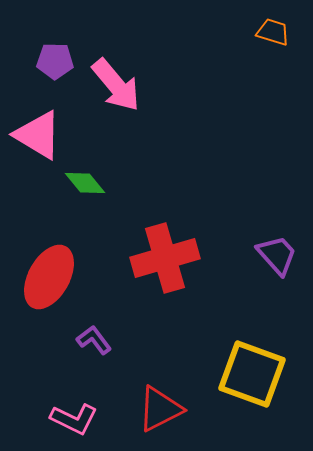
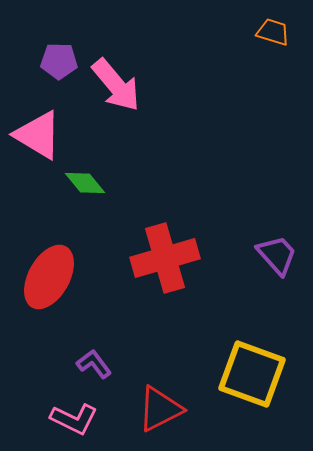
purple pentagon: moved 4 px right
purple L-shape: moved 24 px down
